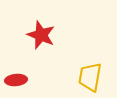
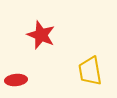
yellow trapezoid: moved 6 px up; rotated 20 degrees counterclockwise
